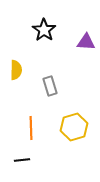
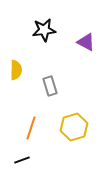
black star: rotated 30 degrees clockwise
purple triangle: rotated 24 degrees clockwise
orange line: rotated 20 degrees clockwise
black line: rotated 14 degrees counterclockwise
